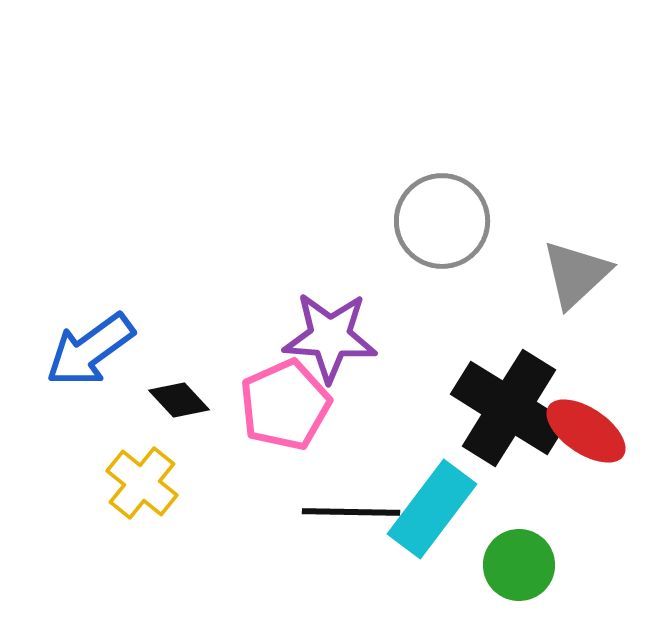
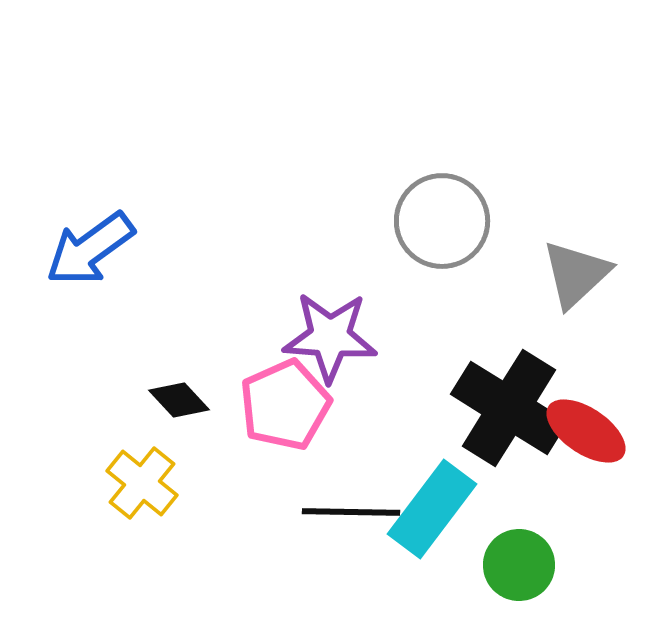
blue arrow: moved 101 px up
